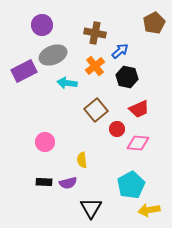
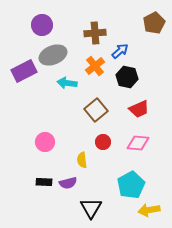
brown cross: rotated 15 degrees counterclockwise
red circle: moved 14 px left, 13 px down
